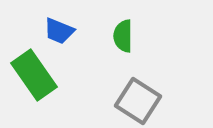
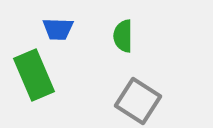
blue trapezoid: moved 1 px left, 2 px up; rotated 20 degrees counterclockwise
green rectangle: rotated 12 degrees clockwise
